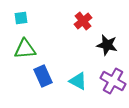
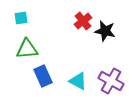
black star: moved 2 px left, 14 px up
green triangle: moved 2 px right
purple cross: moved 2 px left
